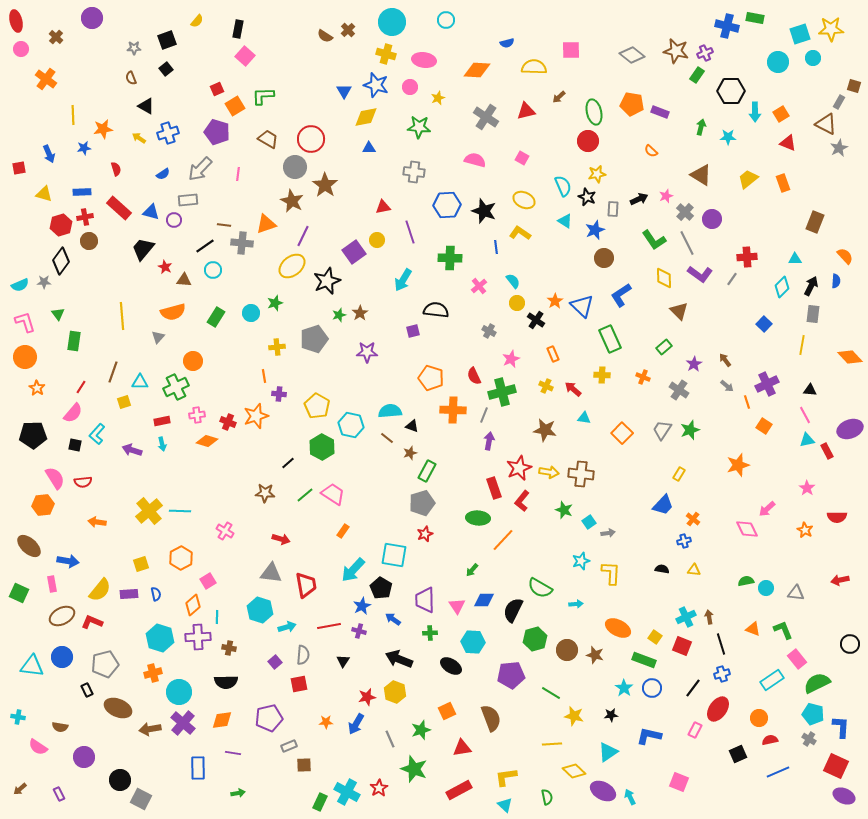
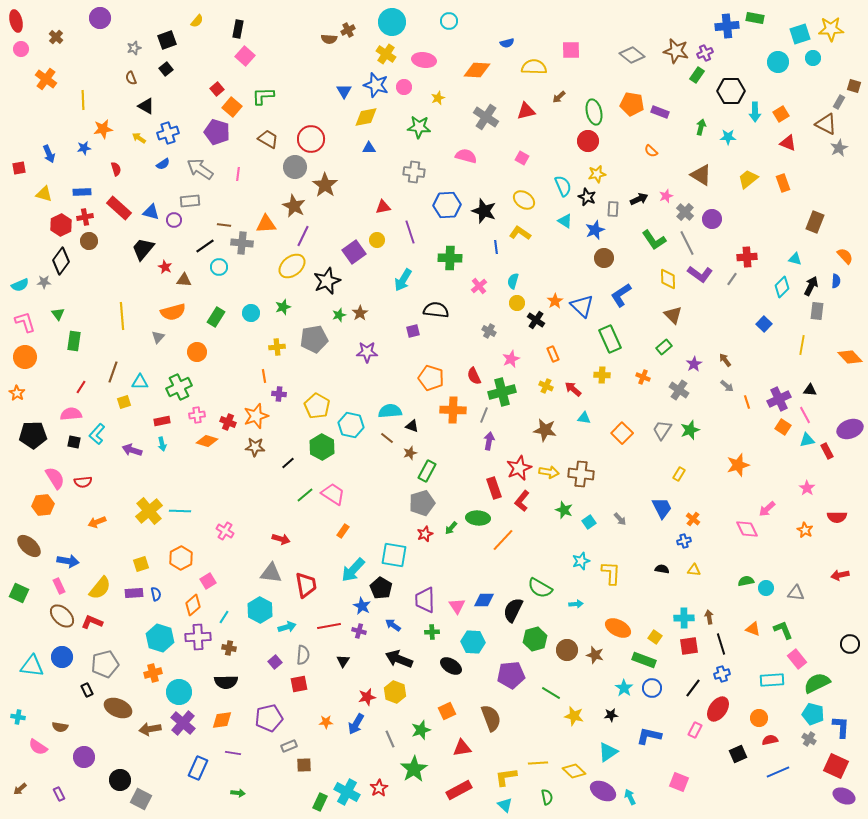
purple circle at (92, 18): moved 8 px right
cyan circle at (446, 20): moved 3 px right, 1 px down
blue cross at (727, 26): rotated 20 degrees counterclockwise
brown cross at (348, 30): rotated 16 degrees clockwise
brown semicircle at (325, 36): moved 4 px right, 3 px down; rotated 28 degrees counterclockwise
gray star at (134, 48): rotated 16 degrees counterclockwise
yellow cross at (386, 54): rotated 18 degrees clockwise
pink circle at (410, 87): moved 6 px left
red square at (217, 89): rotated 16 degrees counterclockwise
orange square at (235, 106): moved 3 px left, 1 px down; rotated 18 degrees counterclockwise
yellow line at (73, 115): moved 10 px right, 15 px up
pink semicircle at (475, 160): moved 9 px left, 4 px up
gray arrow at (200, 169): rotated 80 degrees clockwise
blue semicircle at (163, 174): moved 10 px up
gray rectangle at (188, 200): moved 2 px right, 1 px down
yellow ellipse at (524, 200): rotated 10 degrees clockwise
brown star at (292, 201): moved 2 px right, 5 px down
orange triangle at (266, 224): rotated 15 degrees clockwise
red hexagon at (61, 225): rotated 10 degrees counterclockwise
cyan triangle at (795, 259): rotated 16 degrees clockwise
cyan circle at (213, 270): moved 6 px right, 3 px up
yellow diamond at (664, 278): moved 4 px right, 1 px down
cyan semicircle at (513, 281): rotated 126 degrees counterclockwise
green star at (275, 303): moved 8 px right, 4 px down
brown triangle at (679, 311): moved 6 px left, 4 px down
gray rectangle at (813, 314): moved 4 px right, 3 px up
gray pentagon at (314, 339): rotated 8 degrees clockwise
orange circle at (193, 361): moved 4 px right, 9 px up
purple cross at (767, 384): moved 12 px right, 15 px down
green cross at (176, 387): moved 3 px right
orange star at (37, 388): moved 20 px left, 5 px down
pink semicircle at (73, 413): moved 2 px left, 1 px down; rotated 135 degrees counterclockwise
orange square at (764, 426): moved 19 px right, 1 px down
black square at (75, 445): moved 1 px left, 3 px up
brown star at (265, 493): moved 10 px left, 46 px up
blue trapezoid at (663, 505): moved 1 px left, 3 px down; rotated 70 degrees counterclockwise
orange arrow at (97, 522): rotated 30 degrees counterclockwise
gray arrow at (608, 533): moved 12 px right, 14 px up; rotated 56 degrees clockwise
green arrow at (472, 570): moved 21 px left, 42 px up
red arrow at (840, 580): moved 5 px up
pink rectangle at (52, 584): moved 7 px right, 2 px down; rotated 14 degrees counterclockwise
yellow semicircle at (100, 590): moved 2 px up
purple rectangle at (129, 594): moved 5 px right, 1 px up
blue star at (362, 606): rotated 18 degrees counterclockwise
cyan hexagon at (260, 610): rotated 10 degrees clockwise
brown ellipse at (62, 616): rotated 70 degrees clockwise
cyan line at (217, 617): moved 7 px right; rotated 32 degrees clockwise
cyan cross at (686, 617): moved 2 px left, 1 px down; rotated 24 degrees clockwise
blue arrow at (393, 619): moved 6 px down
green cross at (430, 633): moved 2 px right, 1 px up
red square at (682, 646): moved 7 px right; rotated 30 degrees counterclockwise
cyan rectangle at (772, 680): rotated 30 degrees clockwise
yellow line at (552, 744): moved 14 px left, 19 px down
blue rectangle at (198, 768): rotated 25 degrees clockwise
green star at (414, 769): rotated 20 degrees clockwise
green arrow at (238, 793): rotated 16 degrees clockwise
